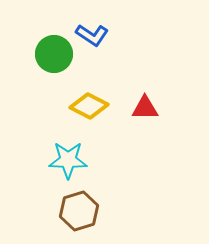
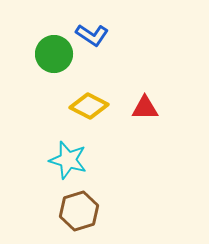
cyan star: rotated 15 degrees clockwise
